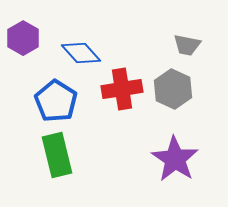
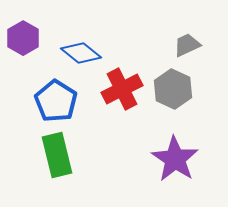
gray trapezoid: rotated 144 degrees clockwise
blue diamond: rotated 9 degrees counterclockwise
red cross: rotated 18 degrees counterclockwise
